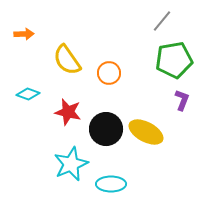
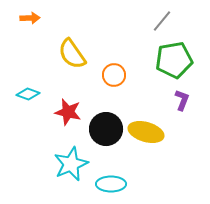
orange arrow: moved 6 px right, 16 px up
yellow semicircle: moved 5 px right, 6 px up
orange circle: moved 5 px right, 2 px down
yellow ellipse: rotated 12 degrees counterclockwise
